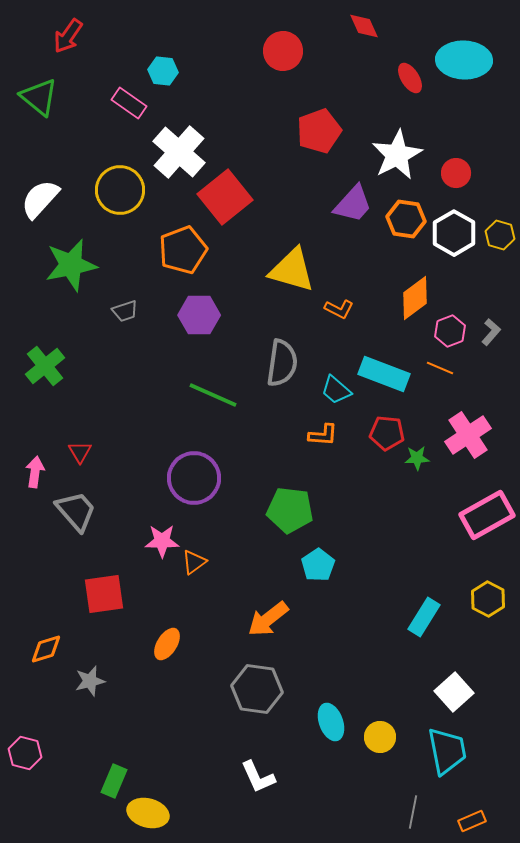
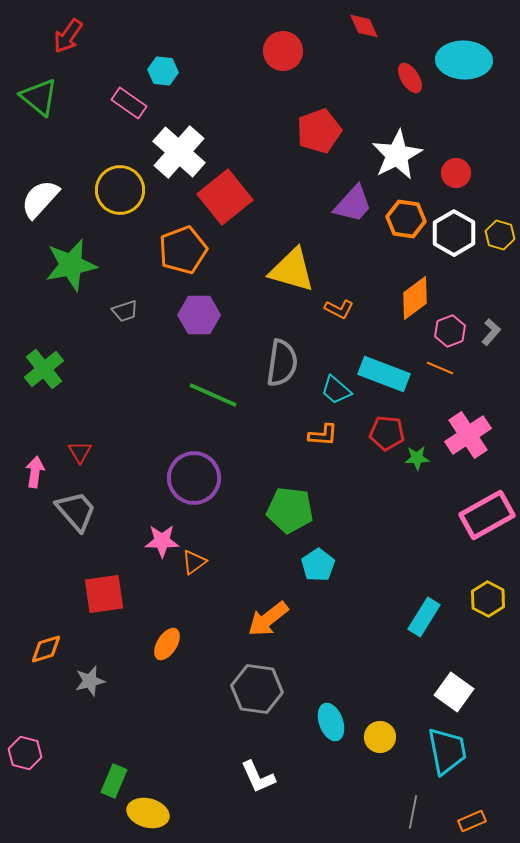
green cross at (45, 366): moved 1 px left, 3 px down
white square at (454, 692): rotated 12 degrees counterclockwise
